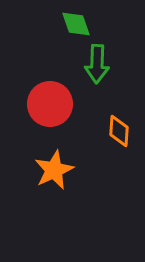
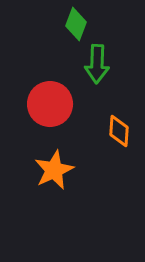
green diamond: rotated 40 degrees clockwise
